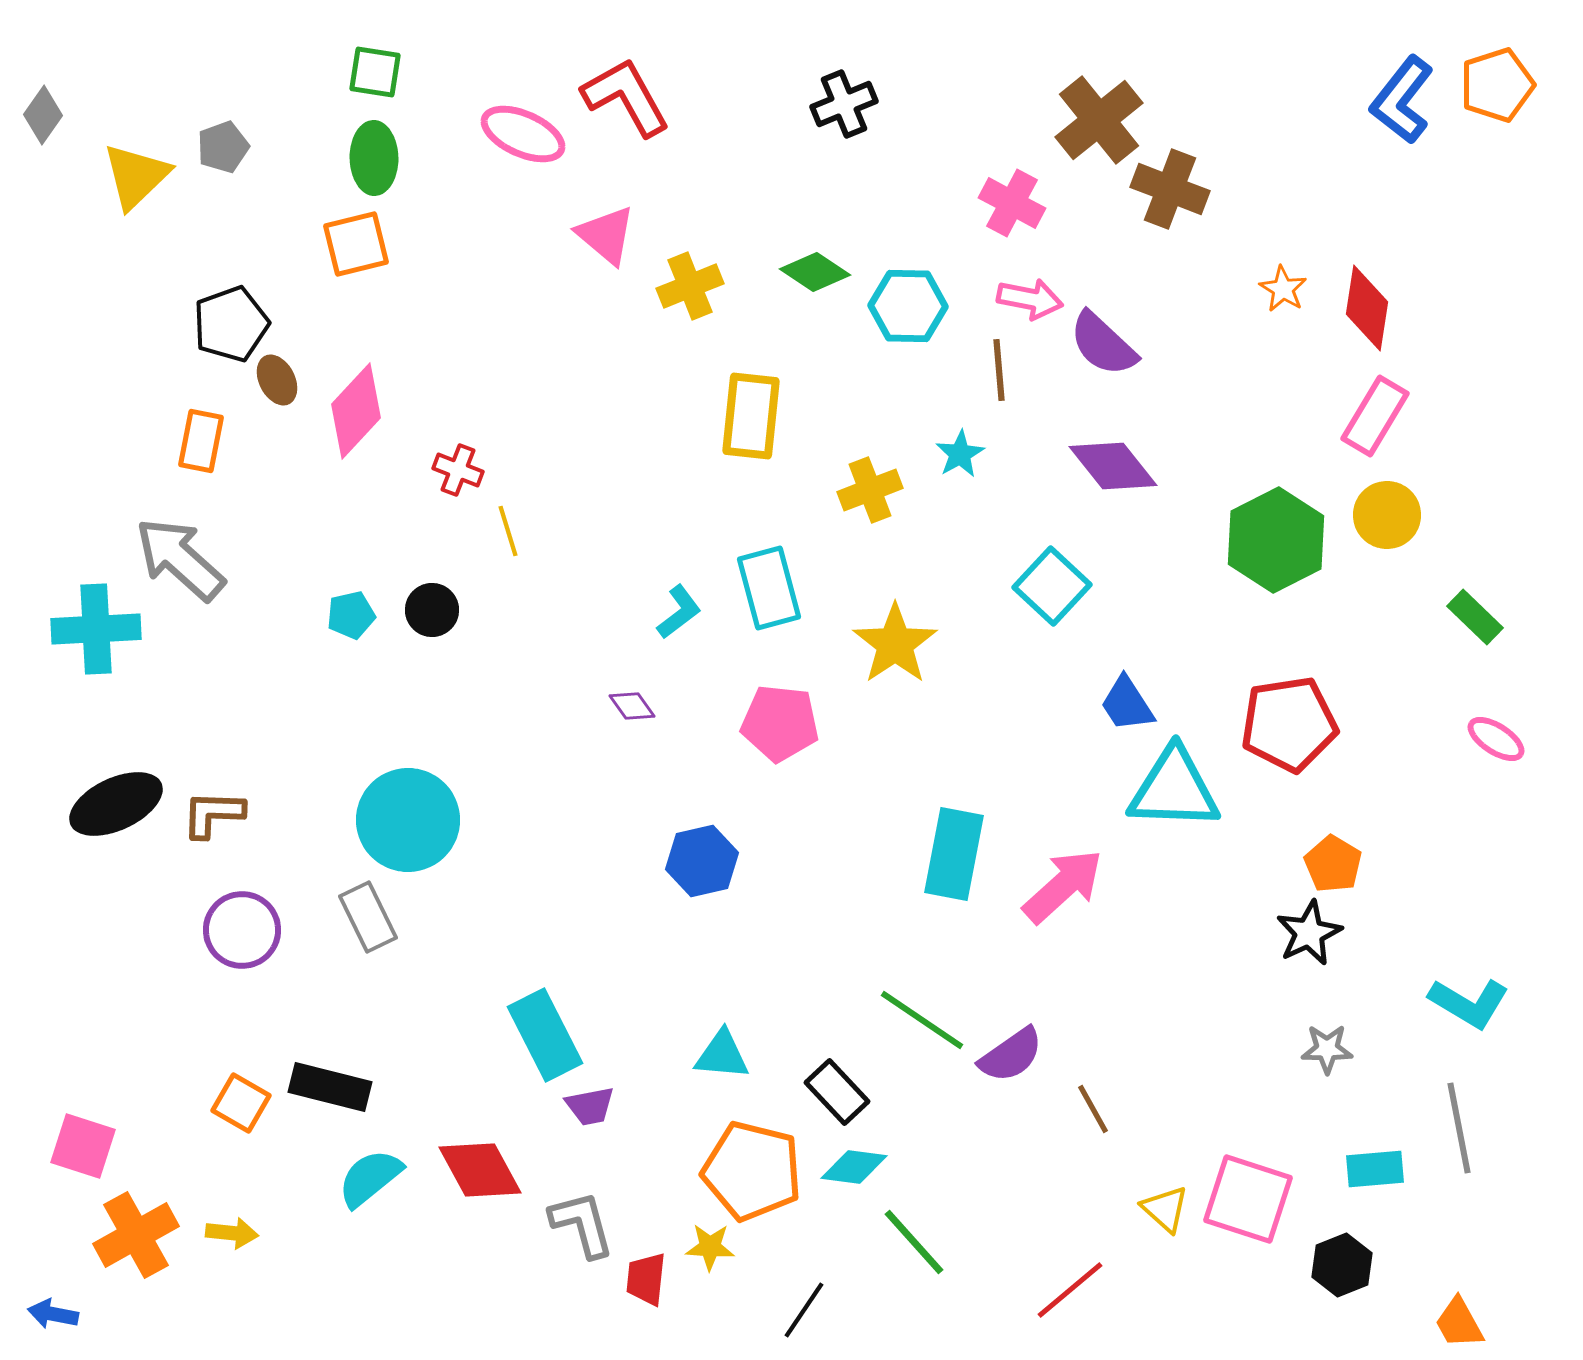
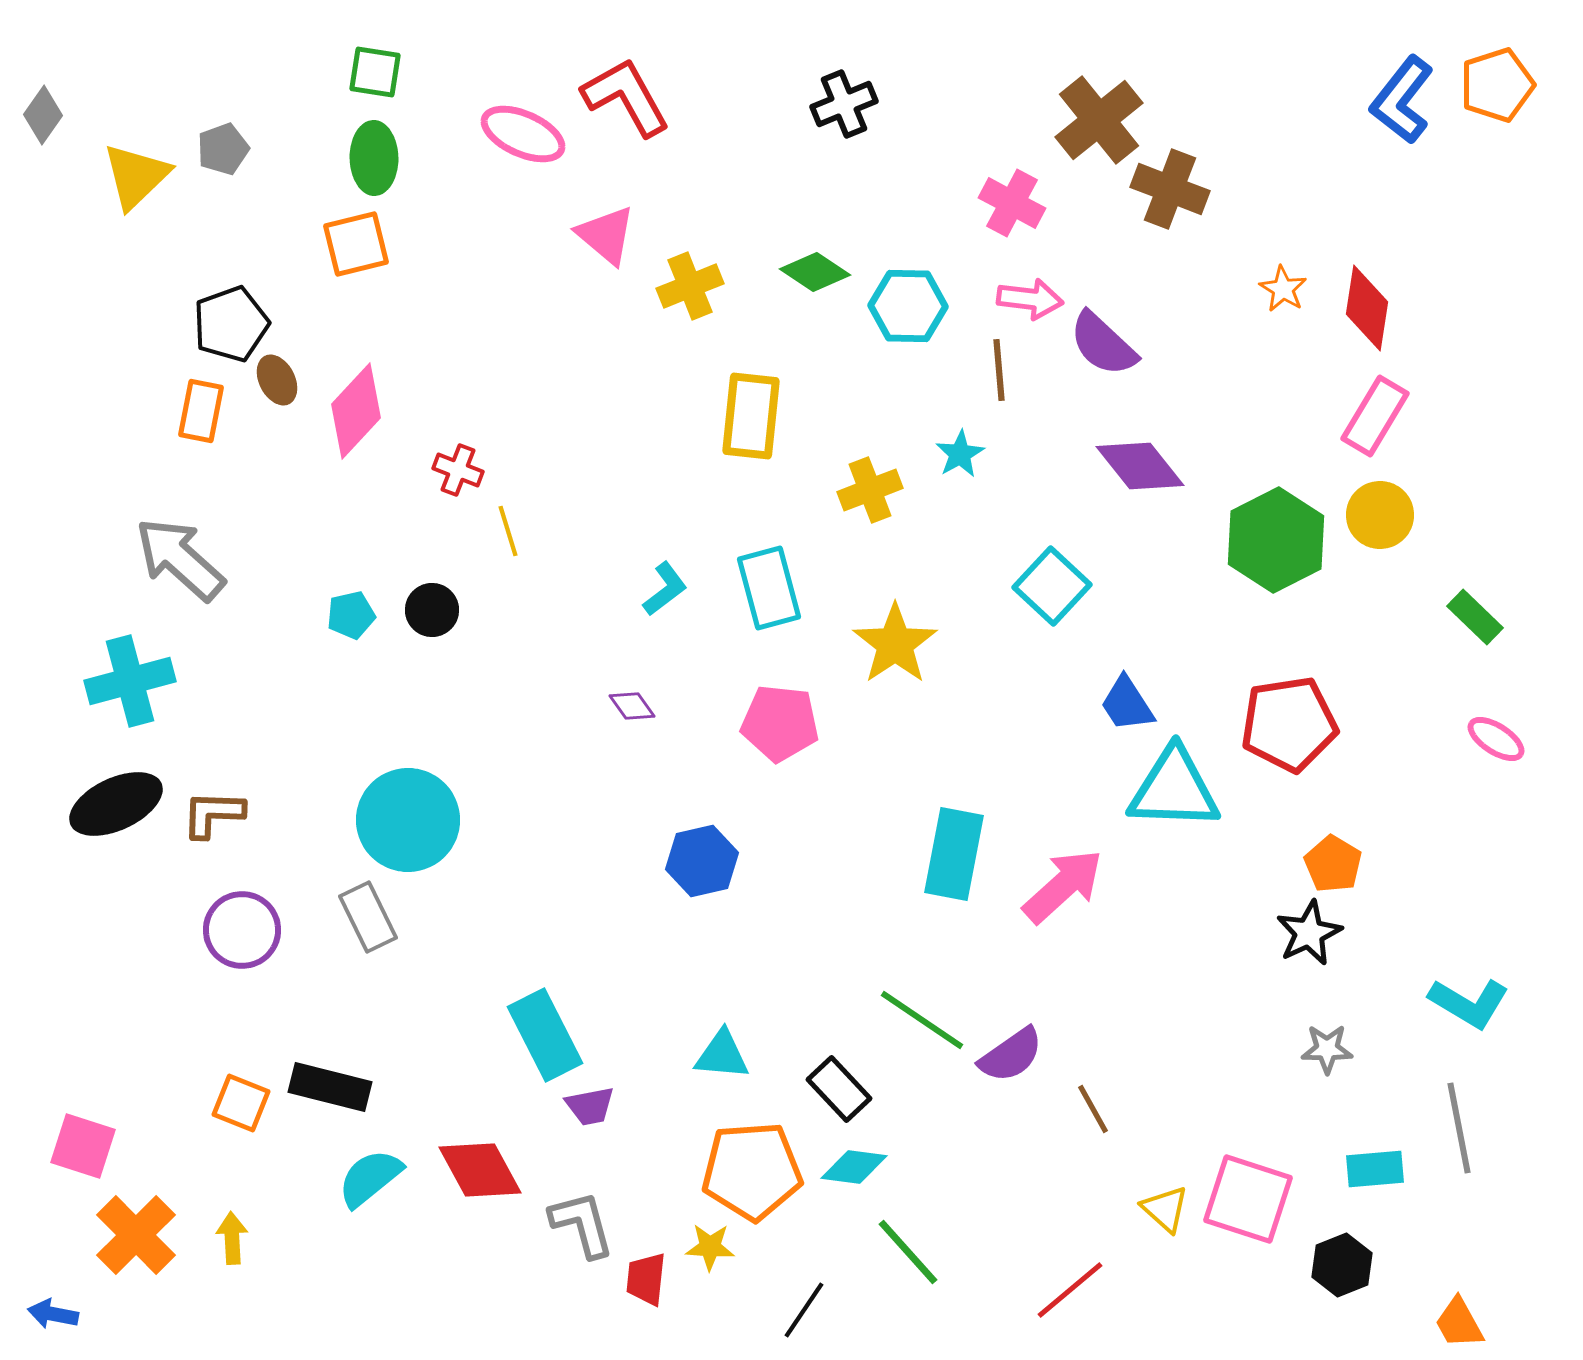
gray pentagon at (223, 147): moved 2 px down
pink arrow at (1030, 299): rotated 4 degrees counterclockwise
orange rectangle at (201, 441): moved 30 px up
purple diamond at (1113, 466): moved 27 px right
yellow circle at (1387, 515): moved 7 px left
cyan L-shape at (679, 612): moved 14 px left, 23 px up
cyan cross at (96, 629): moved 34 px right, 52 px down; rotated 12 degrees counterclockwise
black rectangle at (837, 1092): moved 2 px right, 3 px up
orange square at (241, 1103): rotated 8 degrees counterclockwise
orange pentagon at (752, 1171): rotated 18 degrees counterclockwise
yellow arrow at (232, 1233): moved 5 px down; rotated 99 degrees counterclockwise
orange cross at (136, 1235): rotated 16 degrees counterclockwise
green line at (914, 1242): moved 6 px left, 10 px down
